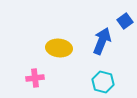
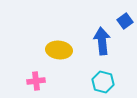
blue arrow: rotated 28 degrees counterclockwise
yellow ellipse: moved 2 px down
pink cross: moved 1 px right, 3 px down
